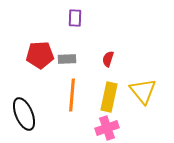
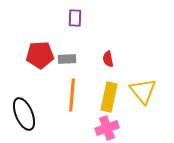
red semicircle: rotated 28 degrees counterclockwise
